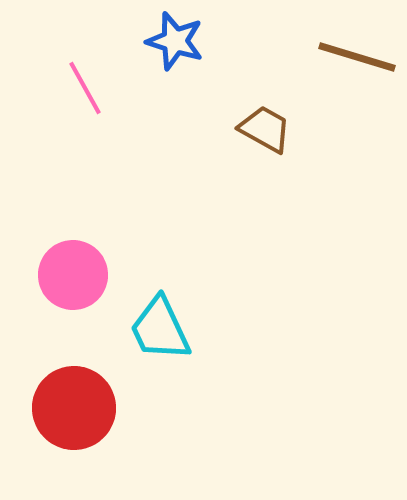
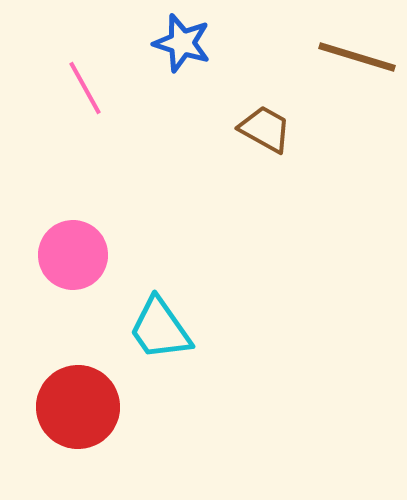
blue star: moved 7 px right, 2 px down
pink circle: moved 20 px up
cyan trapezoid: rotated 10 degrees counterclockwise
red circle: moved 4 px right, 1 px up
